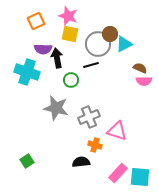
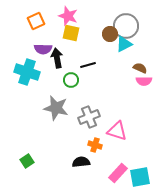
yellow square: moved 1 px right, 1 px up
gray circle: moved 28 px right, 18 px up
black line: moved 3 px left
cyan square: rotated 15 degrees counterclockwise
